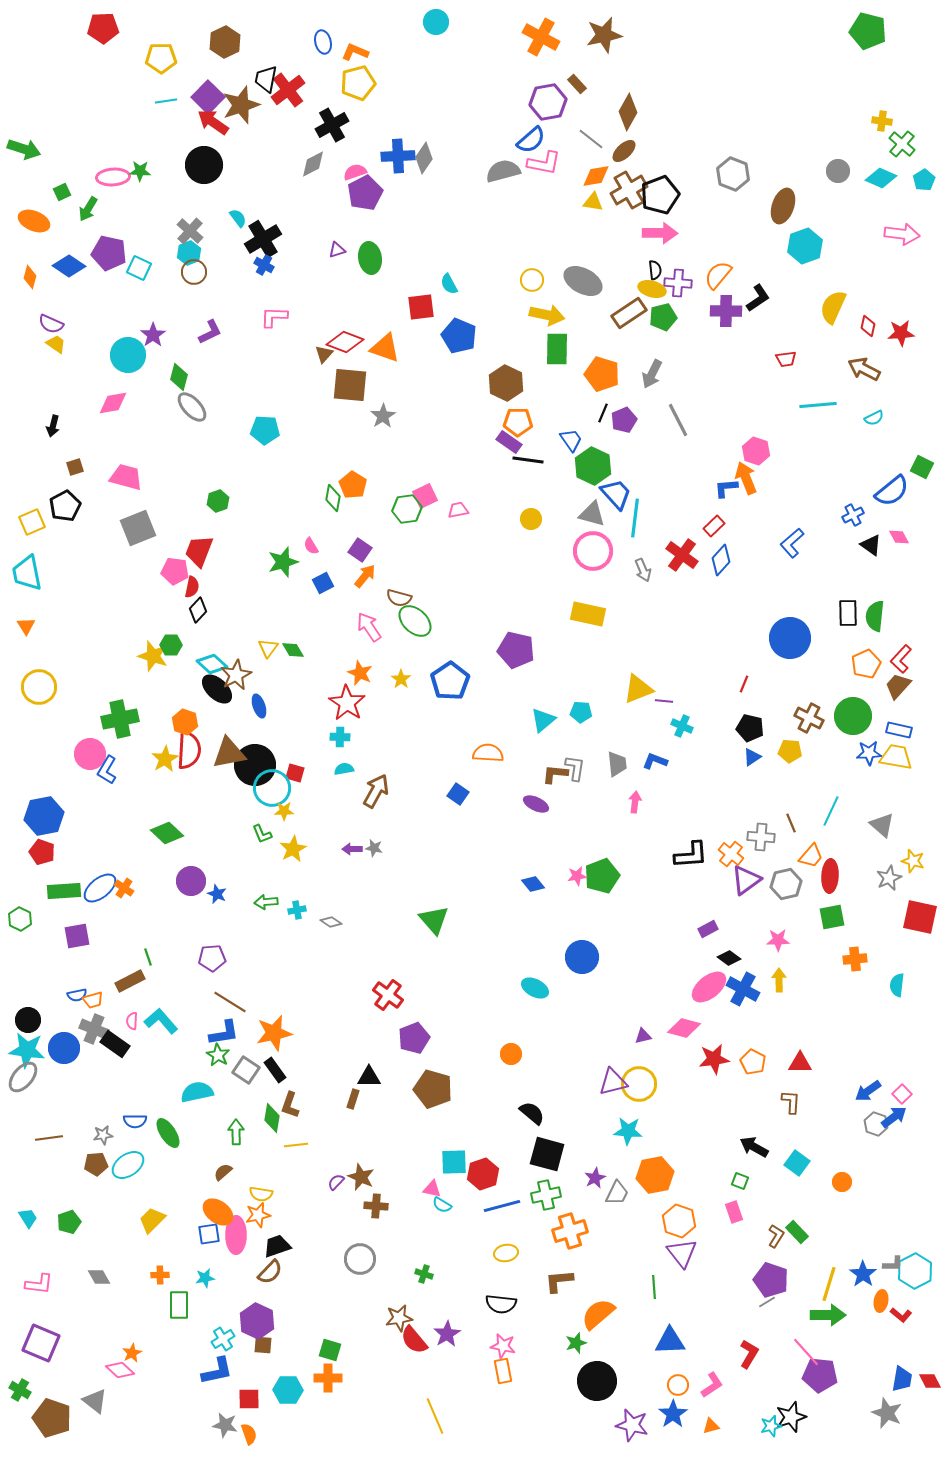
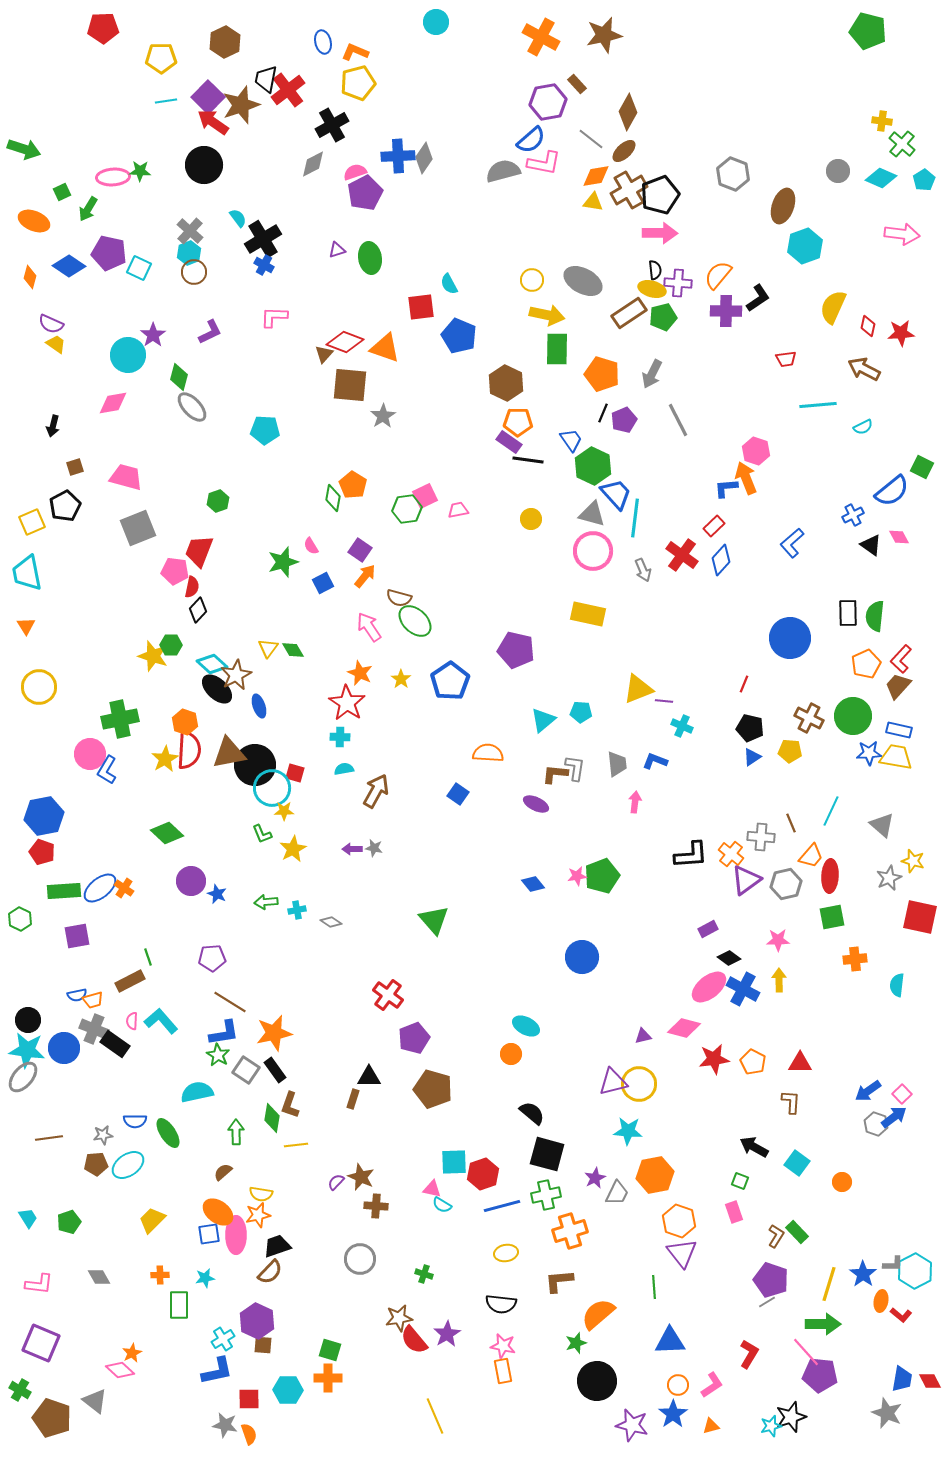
cyan semicircle at (874, 418): moved 11 px left, 9 px down
cyan ellipse at (535, 988): moved 9 px left, 38 px down
green arrow at (828, 1315): moved 5 px left, 9 px down
